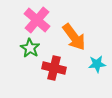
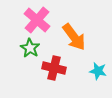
cyan star: moved 1 px right, 7 px down; rotated 18 degrees clockwise
